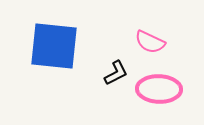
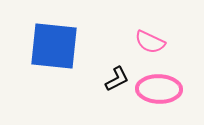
black L-shape: moved 1 px right, 6 px down
